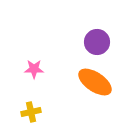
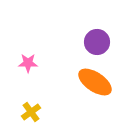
pink star: moved 6 px left, 6 px up
yellow cross: rotated 24 degrees counterclockwise
